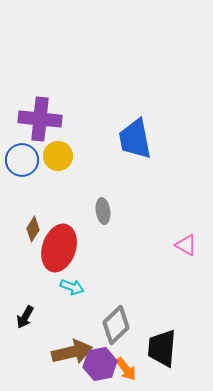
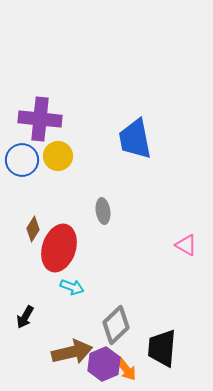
purple hexagon: moved 4 px right; rotated 12 degrees counterclockwise
